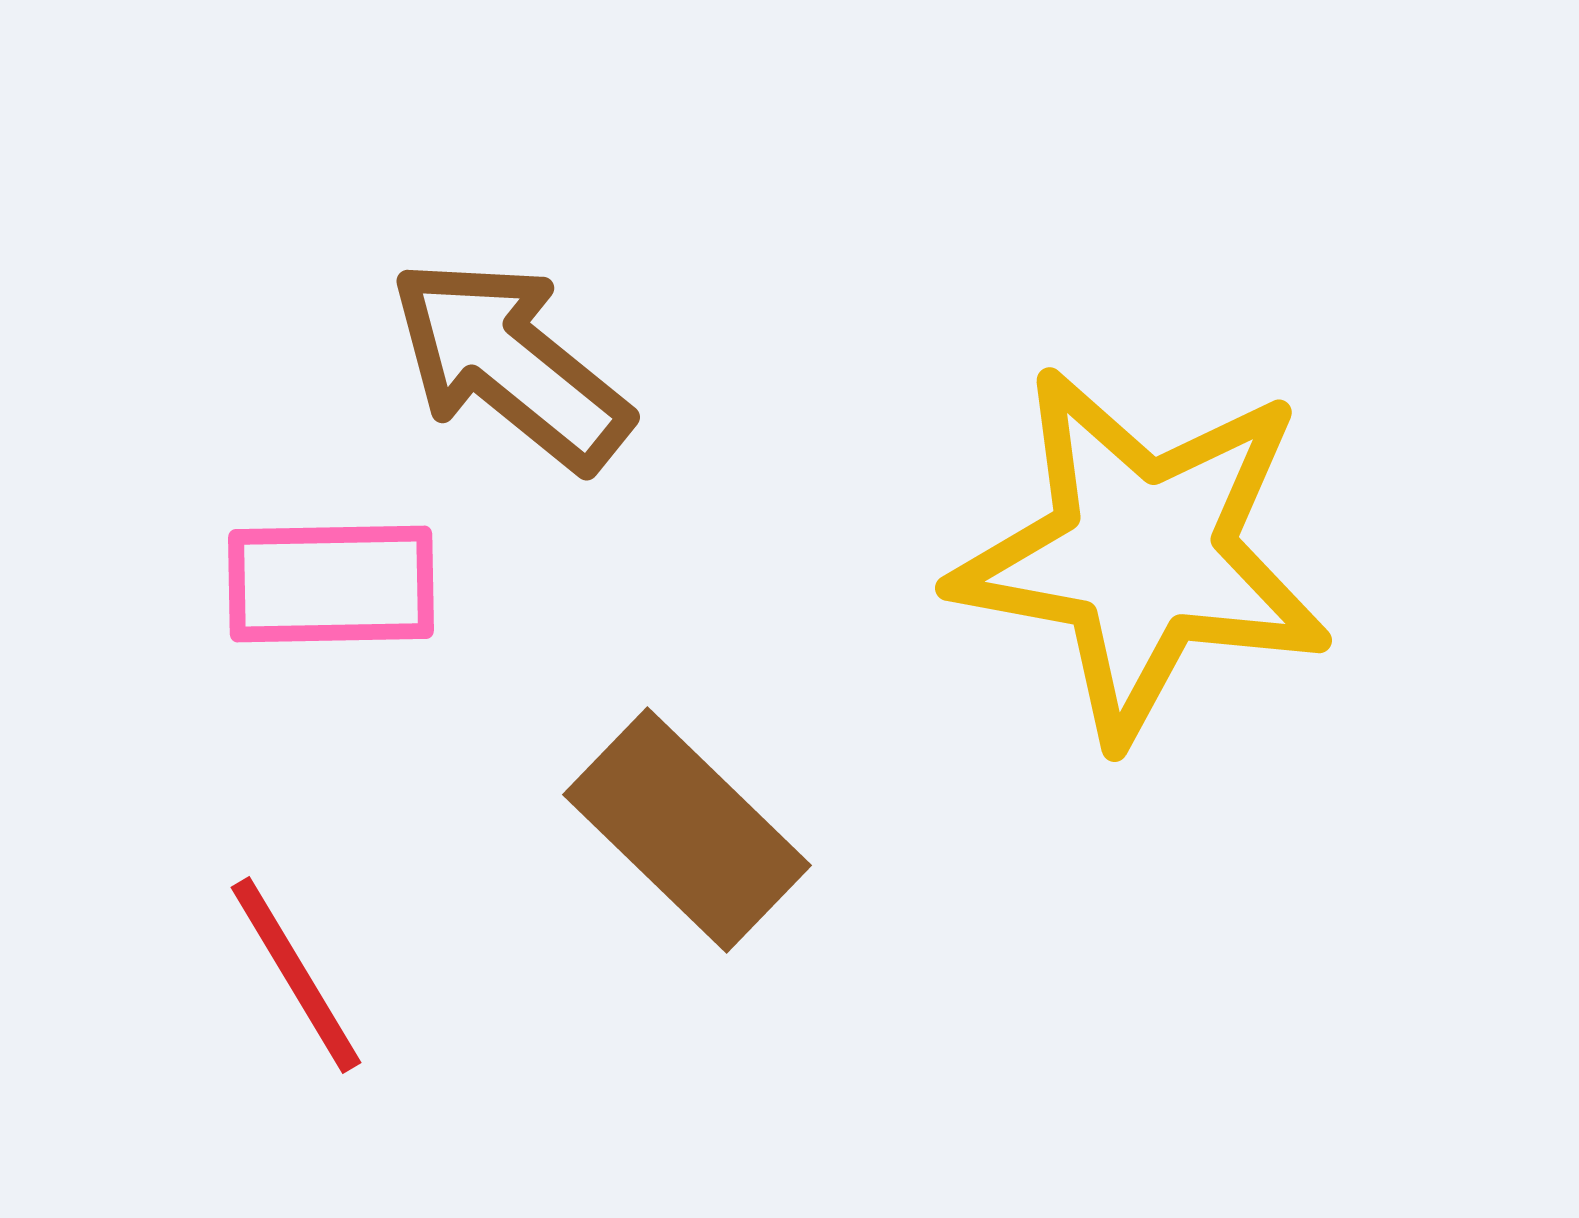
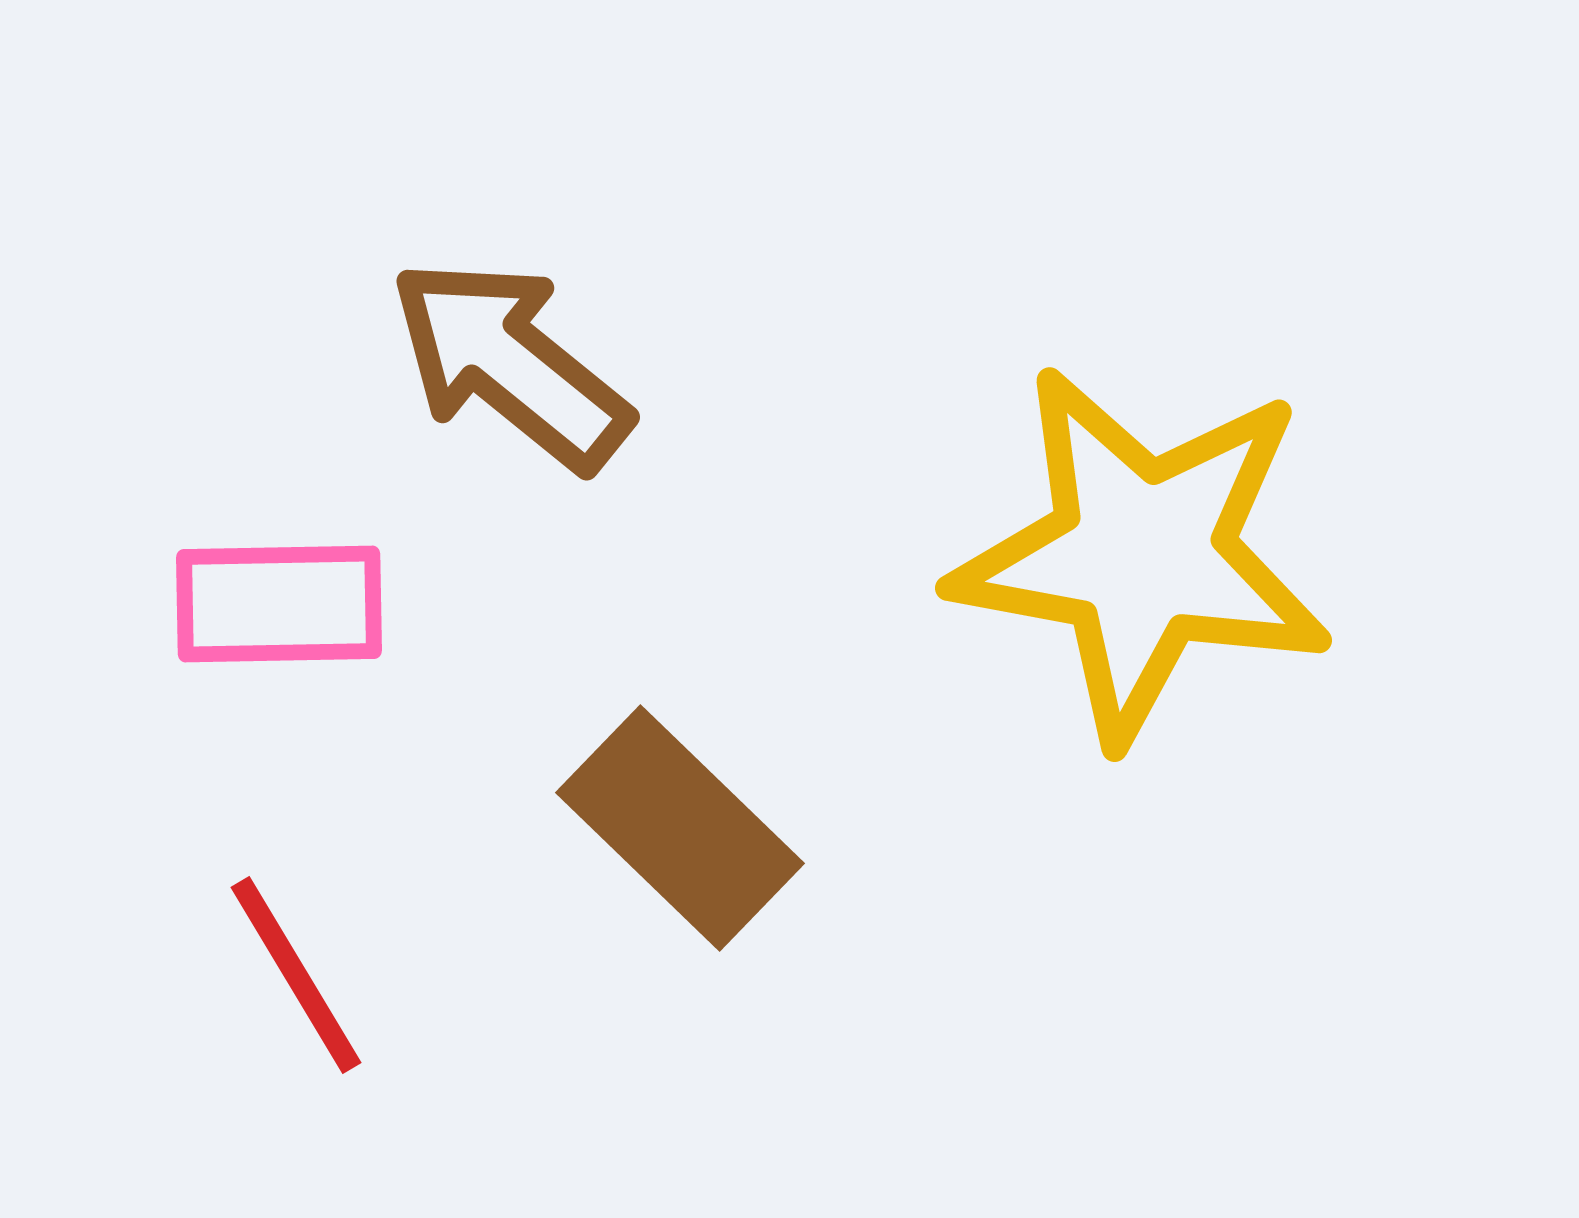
pink rectangle: moved 52 px left, 20 px down
brown rectangle: moved 7 px left, 2 px up
